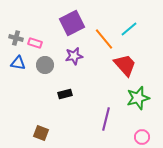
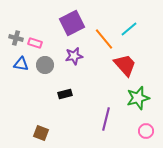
blue triangle: moved 3 px right, 1 px down
pink circle: moved 4 px right, 6 px up
